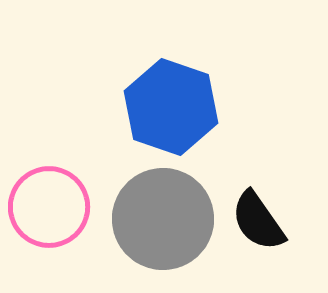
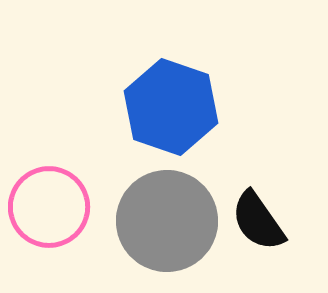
gray circle: moved 4 px right, 2 px down
